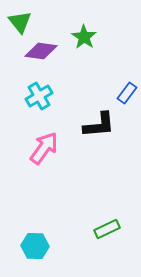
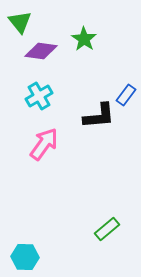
green star: moved 2 px down
blue rectangle: moved 1 px left, 2 px down
black L-shape: moved 9 px up
pink arrow: moved 4 px up
green rectangle: rotated 15 degrees counterclockwise
cyan hexagon: moved 10 px left, 11 px down
